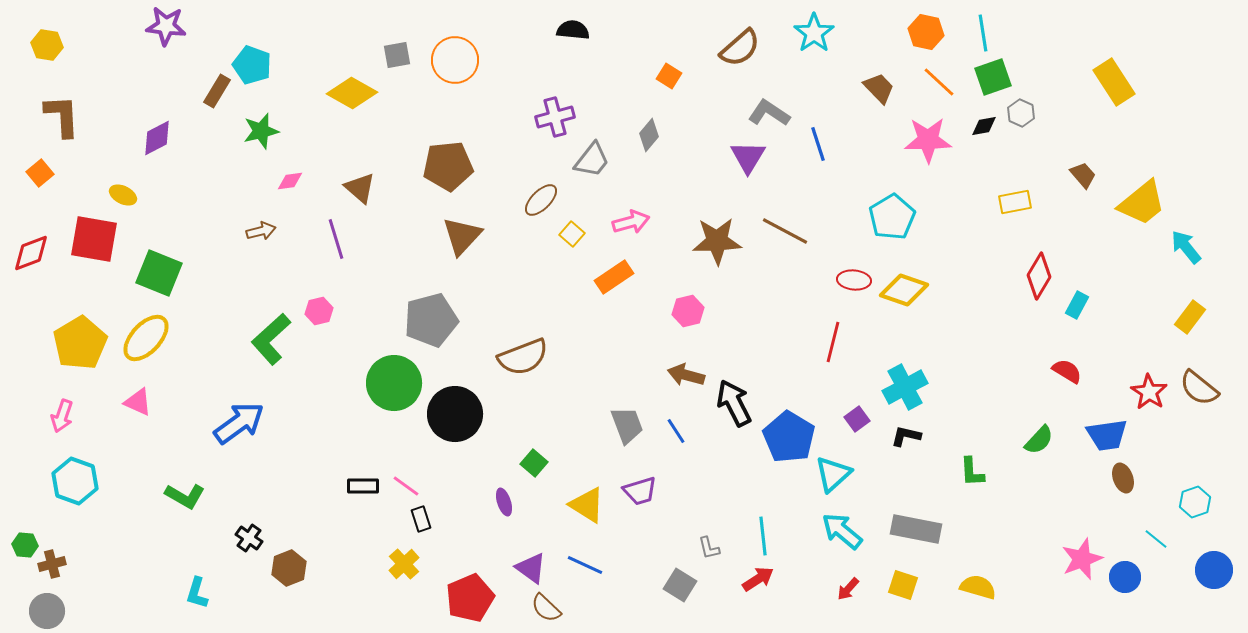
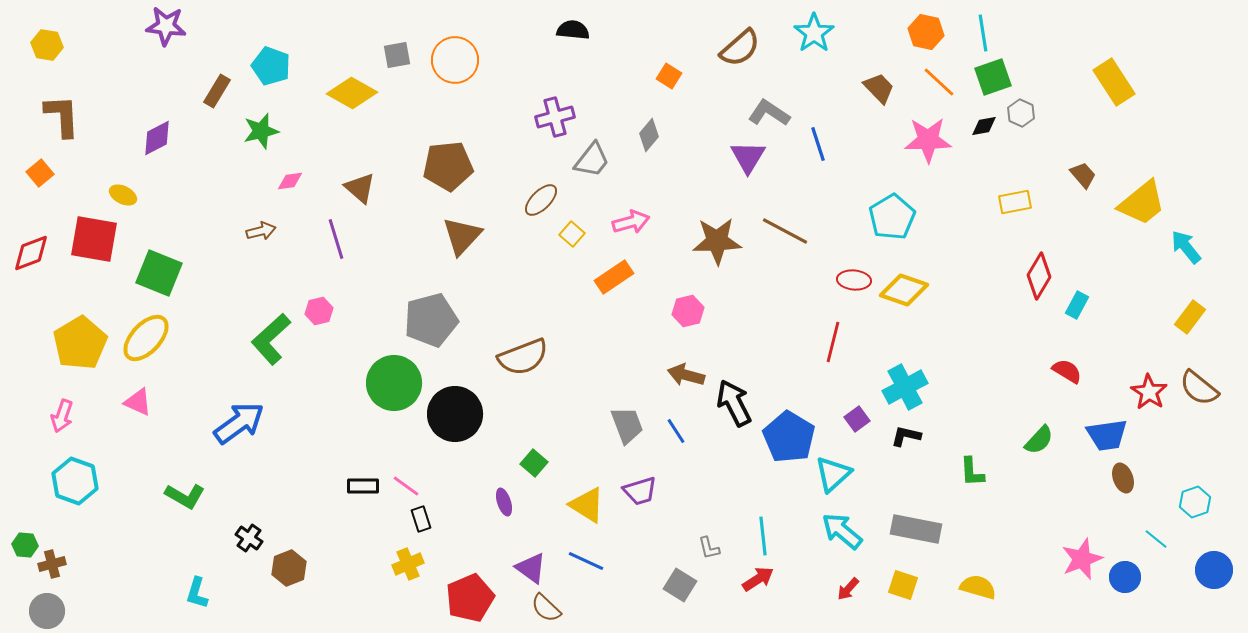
cyan pentagon at (252, 65): moved 19 px right, 1 px down
yellow cross at (404, 564): moved 4 px right; rotated 20 degrees clockwise
blue line at (585, 565): moved 1 px right, 4 px up
